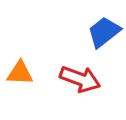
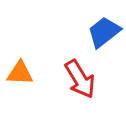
red arrow: rotated 39 degrees clockwise
